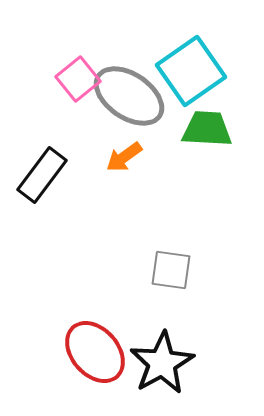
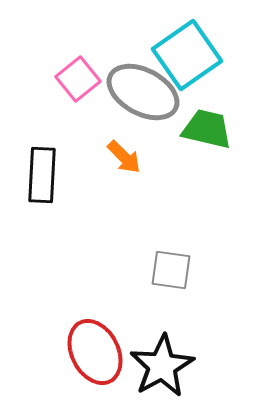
cyan square: moved 4 px left, 16 px up
gray ellipse: moved 14 px right, 4 px up; rotated 6 degrees counterclockwise
green trapezoid: rotated 10 degrees clockwise
orange arrow: rotated 99 degrees counterclockwise
black rectangle: rotated 34 degrees counterclockwise
red ellipse: rotated 14 degrees clockwise
black star: moved 3 px down
